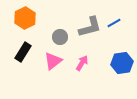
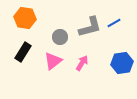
orange hexagon: rotated 25 degrees counterclockwise
